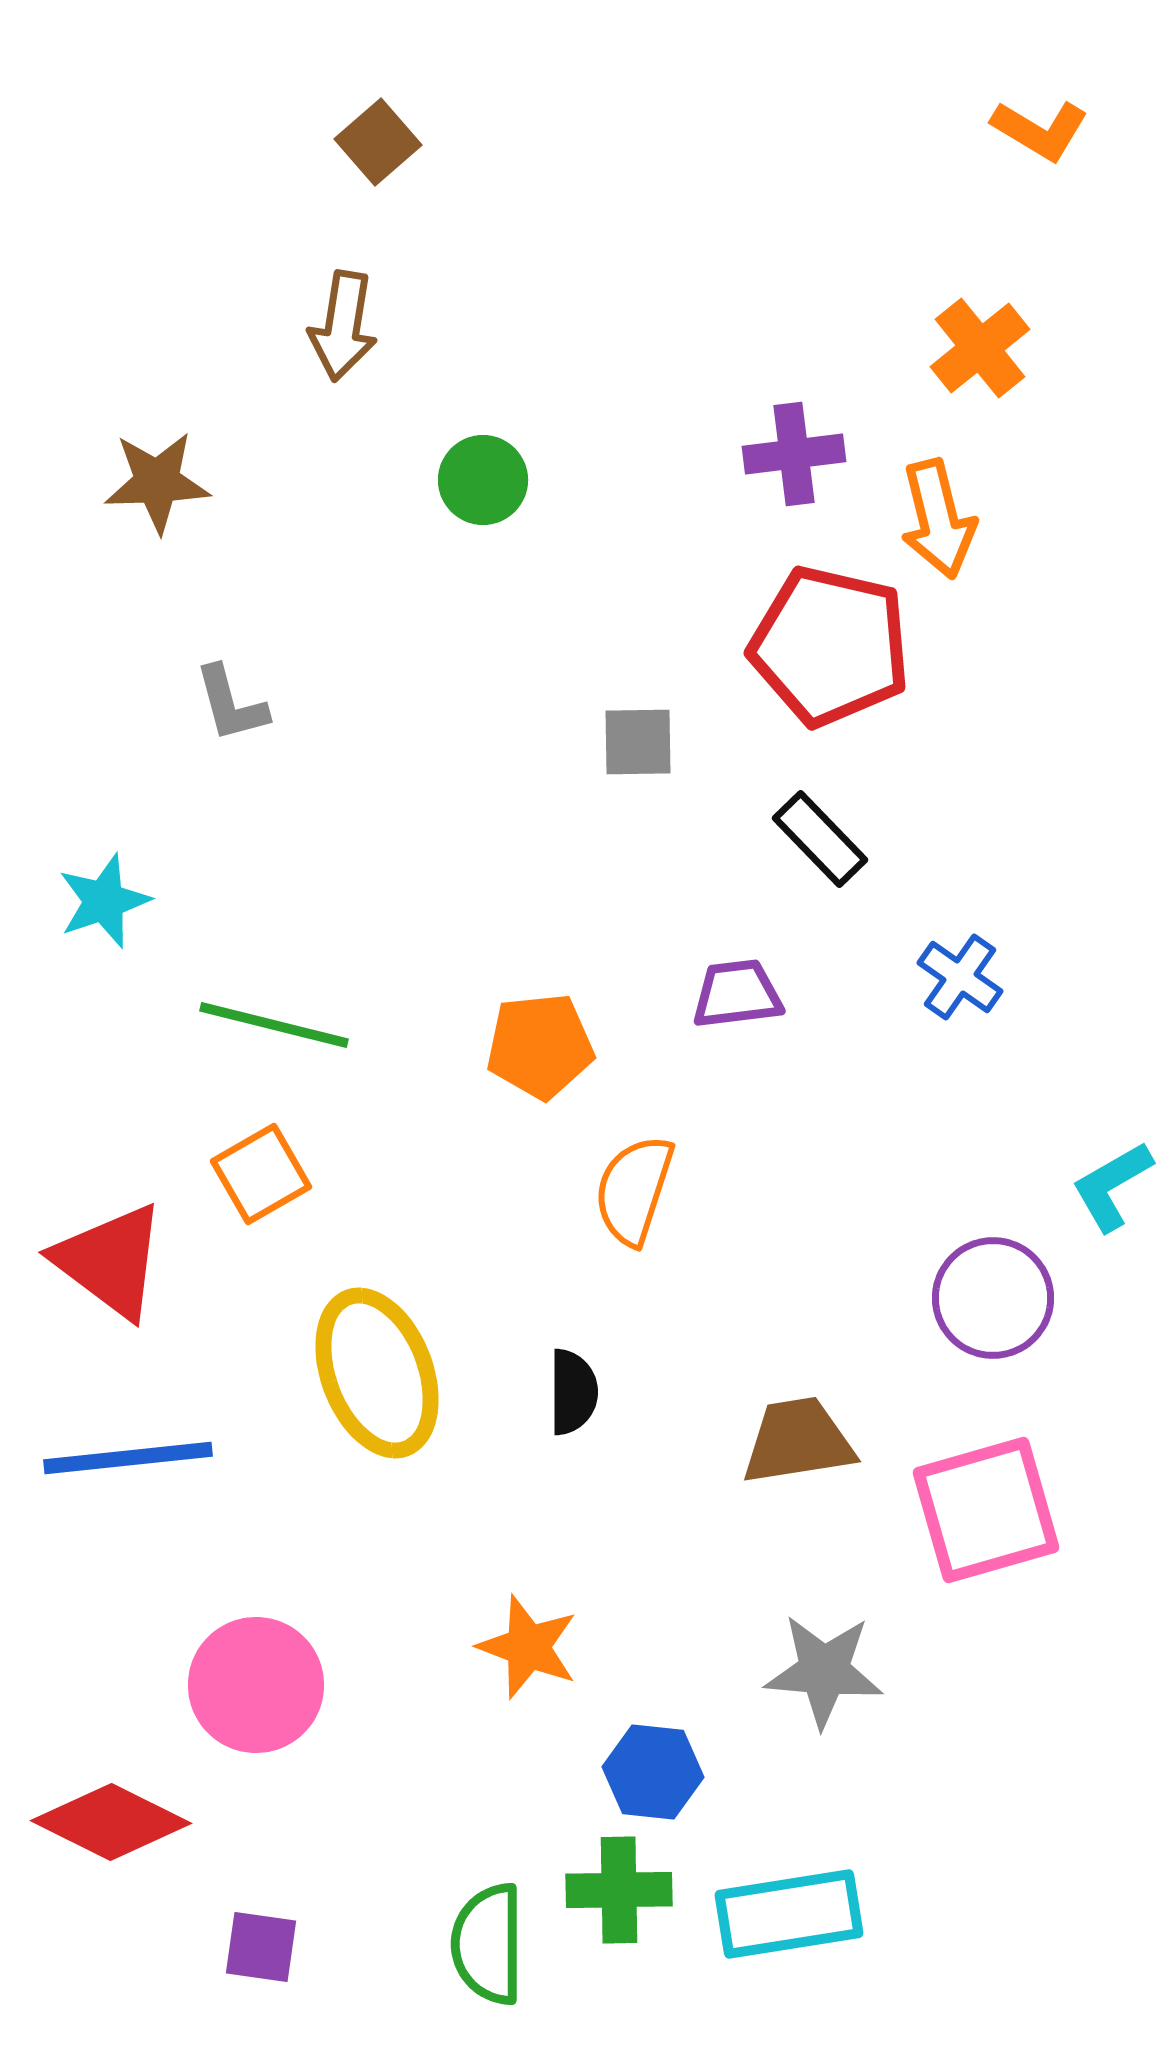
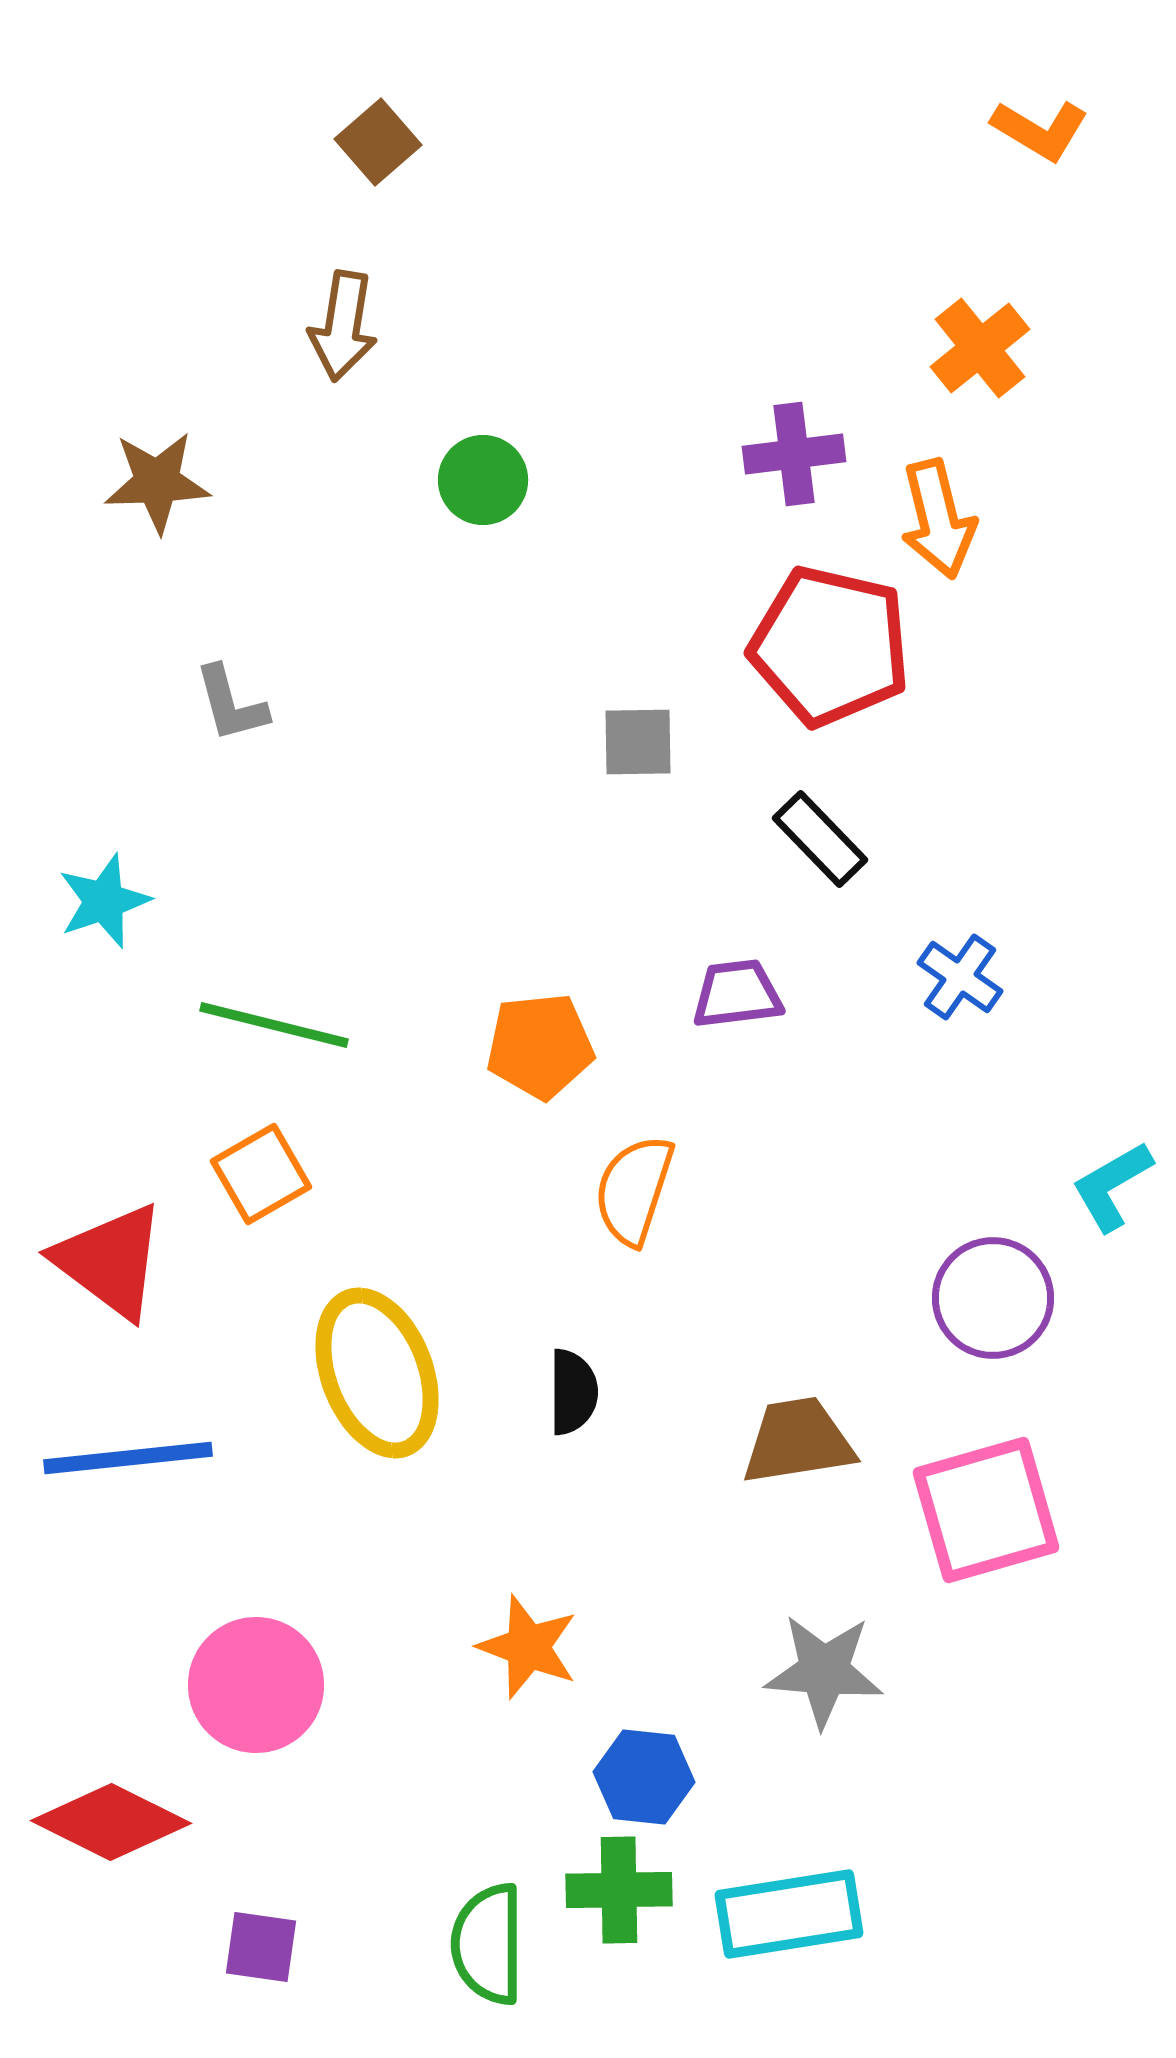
blue hexagon: moved 9 px left, 5 px down
